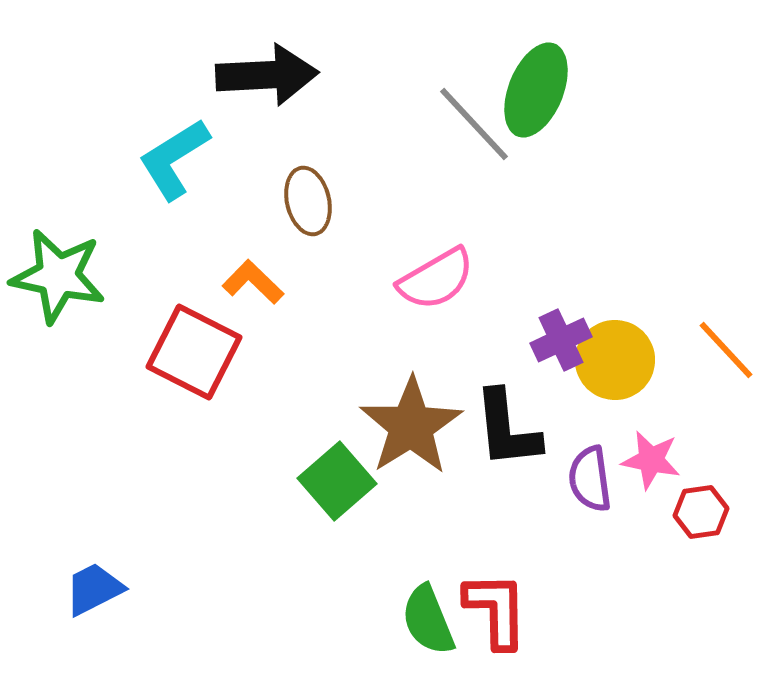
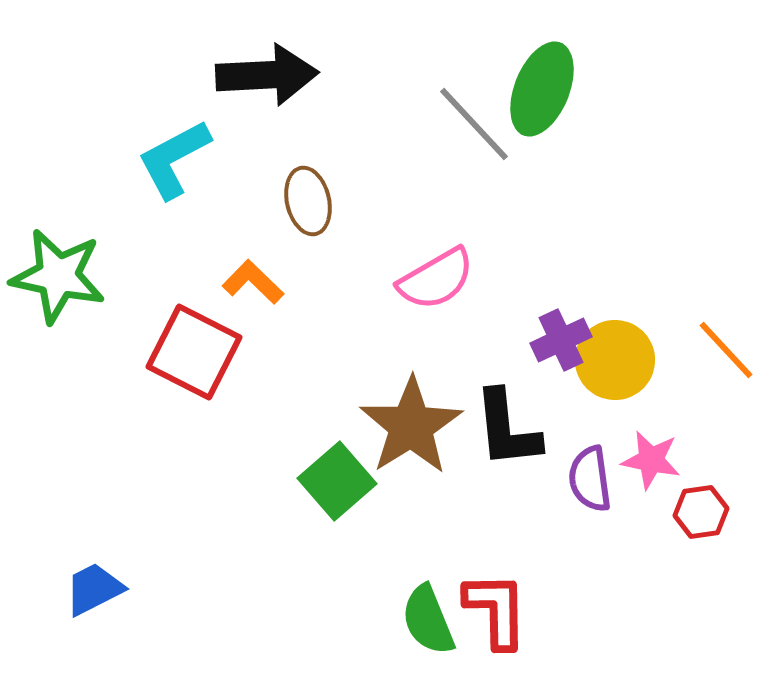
green ellipse: moved 6 px right, 1 px up
cyan L-shape: rotated 4 degrees clockwise
